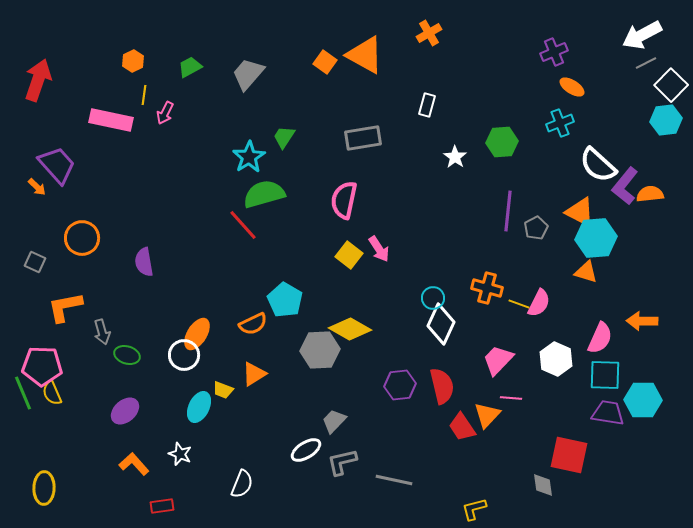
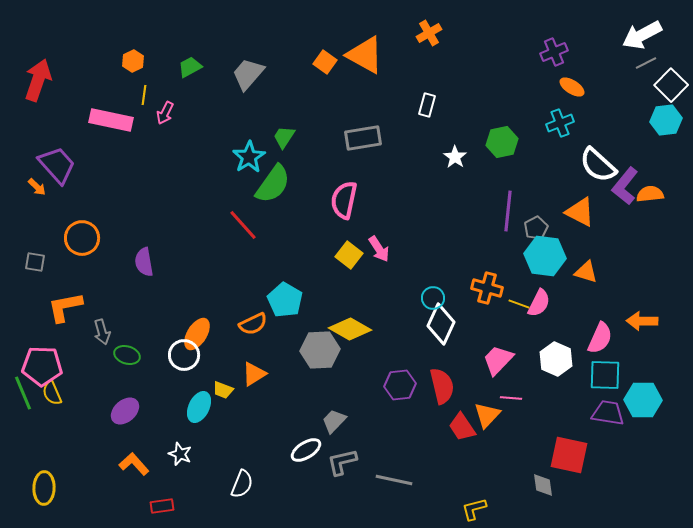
green hexagon at (502, 142): rotated 8 degrees counterclockwise
green semicircle at (264, 194): moved 9 px right, 10 px up; rotated 141 degrees clockwise
cyan hexagon at (596, 238): moved 51 px left, 18 px down; rotated 12 degrees clockwise
gray square at (35, 262): rotated 15 degrees counterclockwise
